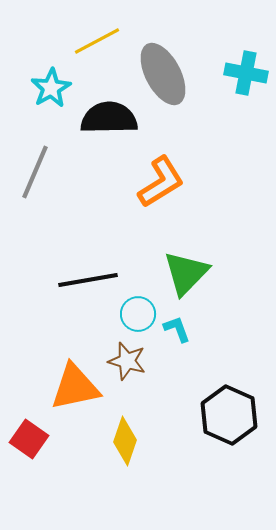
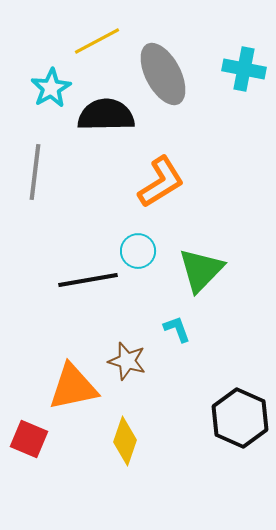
cyan cross: moved 2 px left, 4 px up
black semicircle: moved 3 px left, 3 px up
gray line: rotated 16 degrees counterclockwise
green triangle: moved 15 px right, 3 px up
cyan circle: moved 63 px up
orange triangle: moved 2 px left
black hexagon: moved 11 px right, 3 px down
red square: rotated 12 degrees counterclockwise
